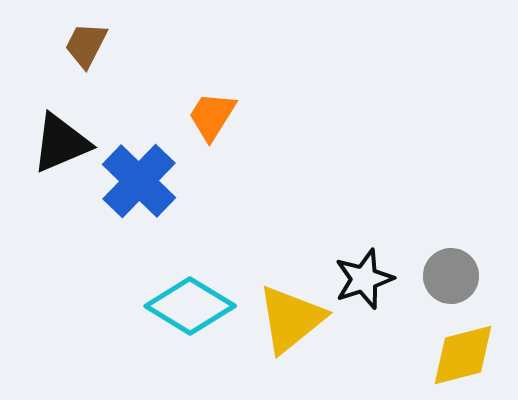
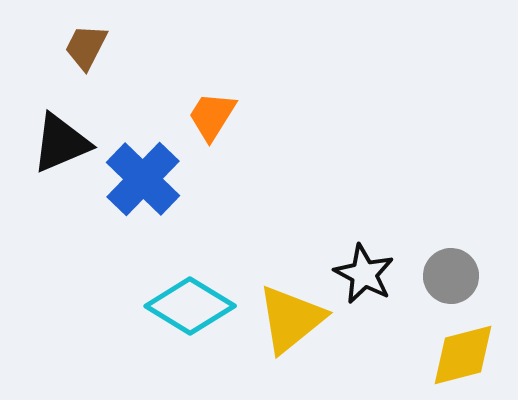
brown trapezoid: moved 2 px down
blue cross: moved 4 px right, 2 px up
black star: moved 5 px up; rotated 26 degrees counterclockwise
